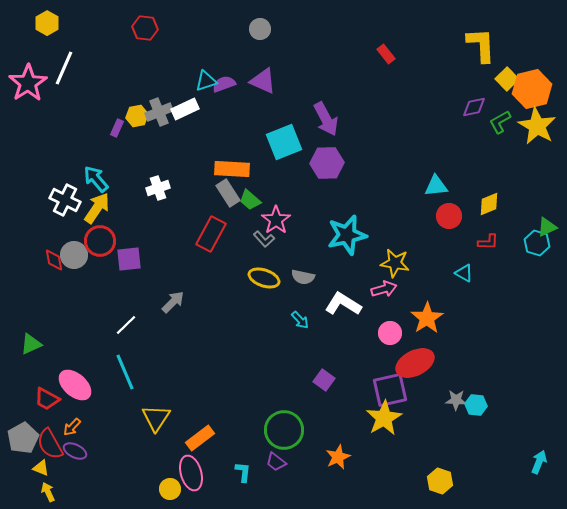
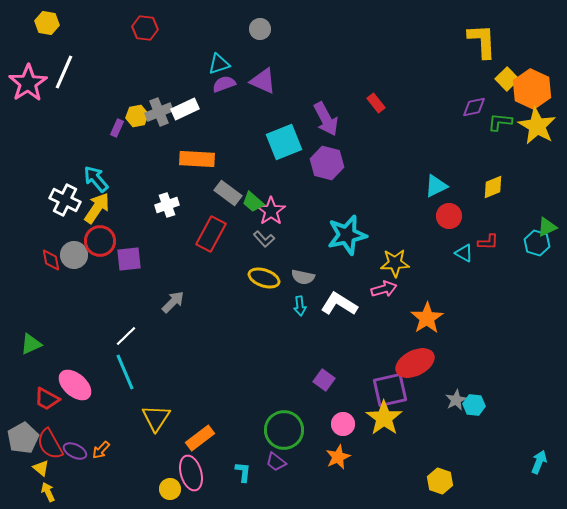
yellow hexagon at (47, 23): rotated 20 degrees counterclockwise
yellow L-shape at (481, 45): moved 1 px right, 4 px up
red rectangle at (386, 54): moved 10 px left, 49 px down
white line at (64, 68): moved 4 px down
cyan triangle at (206, 81): moved 13 px right, 17 px up
orange hexagon at (532, 89): rotated 21 degrees counterclockwise
green L-shape at (500, 122): rotated 35 degrees clockwise
purple hexagon at (327, 163): rotated 16 degrees clockwise
orange rectangle at (232, 169): moved 35 px left, 10 px up
cyan triangle at (436, 186): rotated 20 degrees counterclockwise
white cross at (158, 188): moved 9 px right, 17 px down
gray rectangle at (228, 193): rotated 20 degrees counterclockwise
green trapezoid at (250, 200): moved 3 px right, 2 px down
yellow diamond at (489, 204): moved 4 px right, 17 px up
pink star at (276, 220): moved 5 px left, 9 px up
red diamond at (54, 260): moved 3 px left
yellow star at (395, 263): rotated 12 degrees counterclockwise
cyan triangle at (464, 273): moved 20 px up
white L-shape at (343, 304): moved 4 px left
cyan arrow at (300, 320): moved 14 px up; rotated 36 degrees clockwise
white line at (126, 325): moved 11 px down
pink circle at (390, 333): moved 47 px left, 91 px down
gray star at (456, 400): rotated 30 degrees counterclockwise
cyan hexagon at (476, 405): moved 2 px left
yellow star at (384, 418): rotated 6 degrees counterclockwise
orange arrow at (72, 427): moved 29 px right, 23 px down
yellow triangle at (41, 468): rotated 18 degrees clockwise
